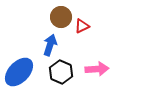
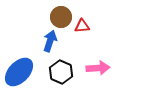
red triangle: rotated 21 degrees clockwise
blue arrow: moved 4 px up
pink arrow: moved 1 px right, 1 px up
